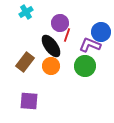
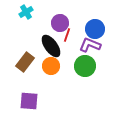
blue circle: moved 6 px left, 3 px up
